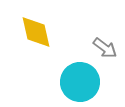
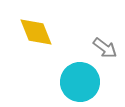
yellow diamond: rotated 9 degrees counterclockwise
